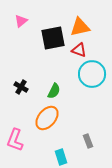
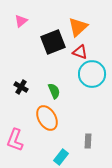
orange triangle: moved 2 px left; rotated 30 degrees counterclockwise
black square: moved 4 px down; rotated 10 degrees counterclockwise
red triangle: moved 1 px right, 2 px down
green semicircle: rotated 49 degrees counterclockwise
orange ellipse: rotated 70 degrees counterclockwise
gray rectangle: rotated 24 degrees clockwise
cyan rectangle: rotated 56 degrees clockwise
